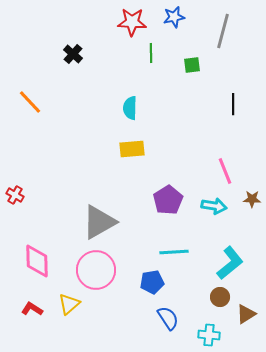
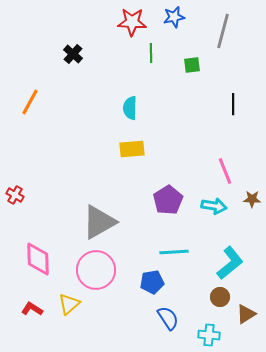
orange line: rotated 72 degrees clockwise
pink diamond: moved 1 px right, 2 px up
